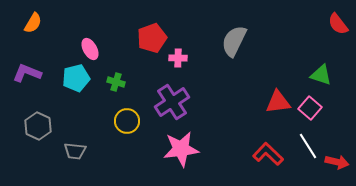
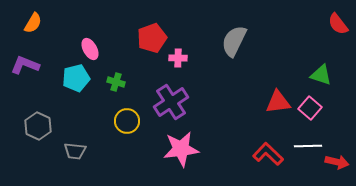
purple L-shape: moved 2 px left, 8 px up
purple cross: moved 1 px left
white line: rotated 60 degrees counterclockwise
